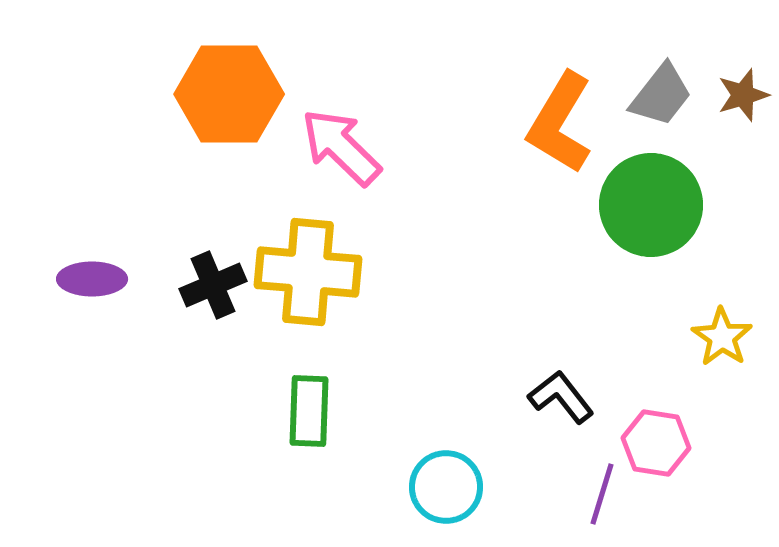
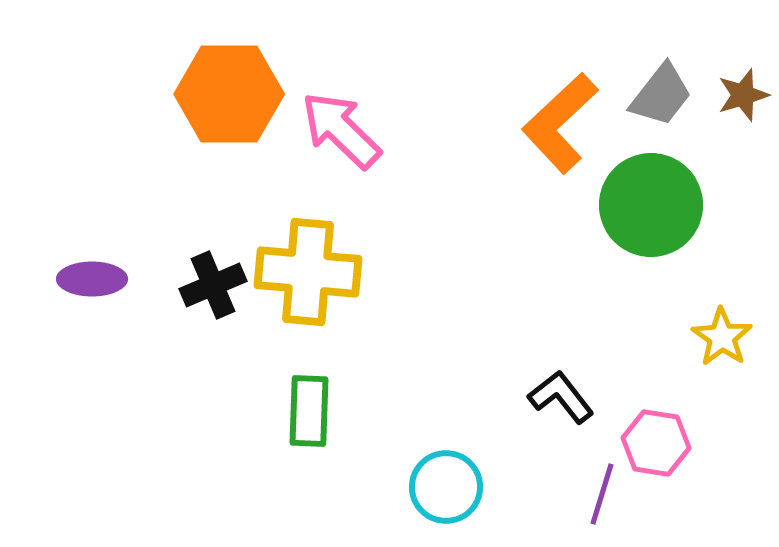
orange L-shape: rotated 16 degrees clockwise
pink arrow: moved 17 px up
